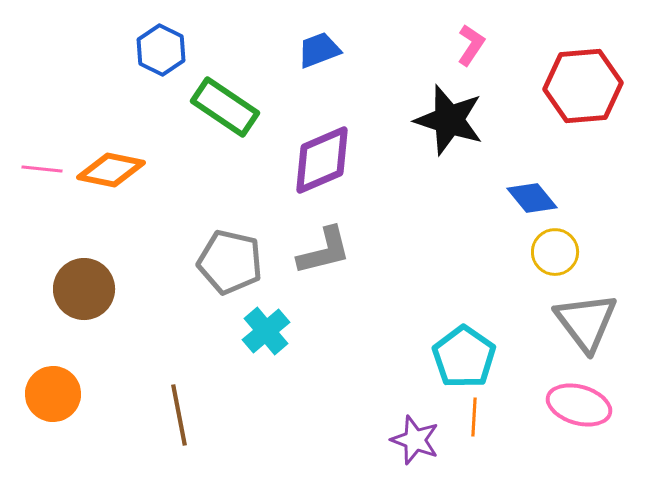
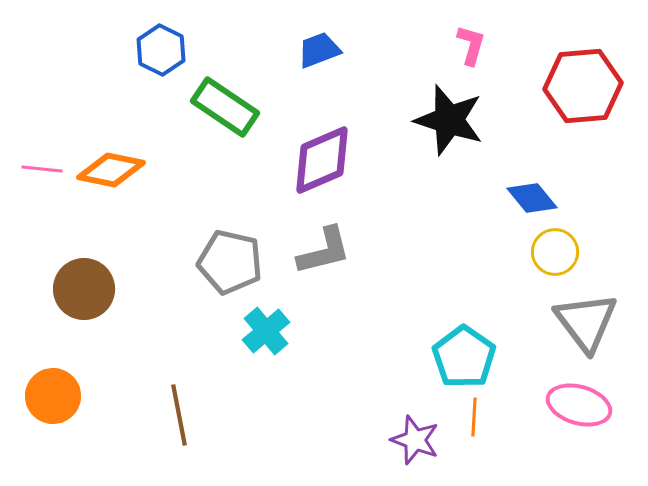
pink L-shape: rotated 18 degrees counterclockwise
orange circle: moved 2 px down
